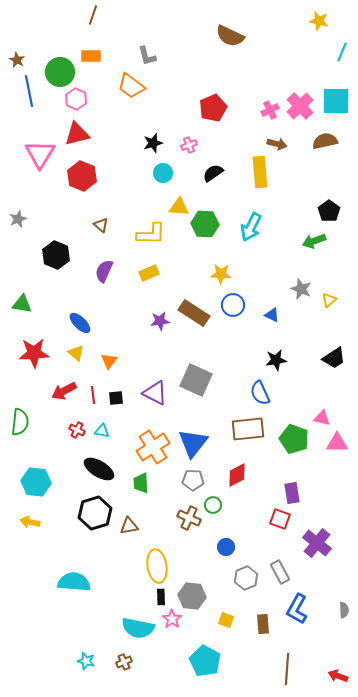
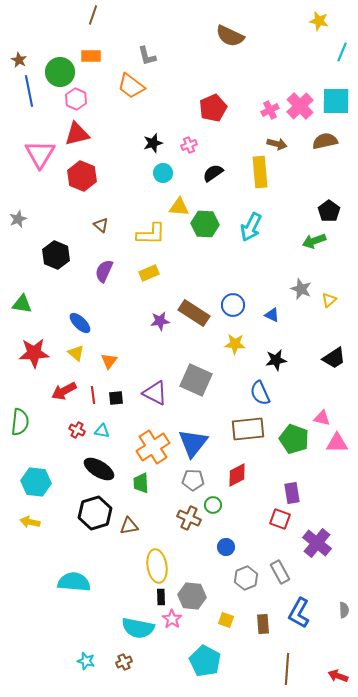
brown star at (17, 60): moved 2 px right
yellow star at (221, 274): moved 14 px right, 70 px down
blue L-shape at (297, 609): moved 2 px right, 4 px down
